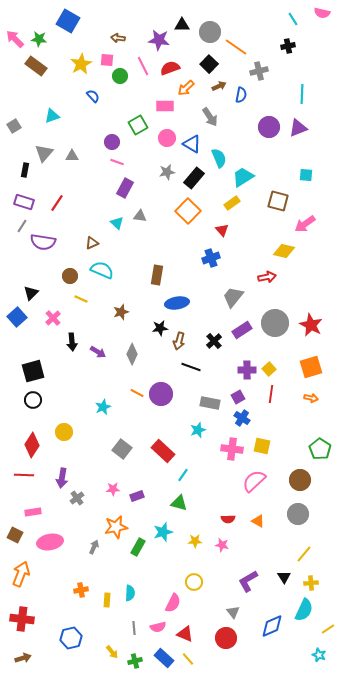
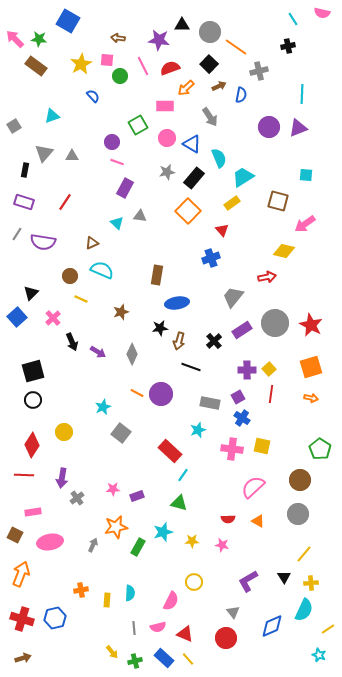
red line at (57, 203): moved 8 px right, 1 px up
gray line at (22, 226): moved 5 px left, 8 px down
black arrow at (72, 342): rotated 18 degrees counterclockwise
gray square at (122, 449): moved 1 px left, 16 px up
red rectangle at (163, 451): moved 7 px right
pink semicircle at (254, 481): moved 1 px left, 6 px down
yellow star at (195, 541): moved 3 px left
gray arrow at (94, 547): moved 1 px left, 2 px up
pink semicircle at (173, 603): moved 2 px left, 2 px up
red cross at (22, 619): rotated 10 degrees clockwise
blue hexagon at (71, 638): moved 16 px left, 20 px up
